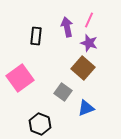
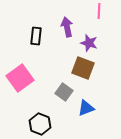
pink line: moved 10 px right, 9 px up; rotated 21 degrees counterclockwise
brown square: rotated 20 degrees counterclockwise
gray square: moved 1 px right
